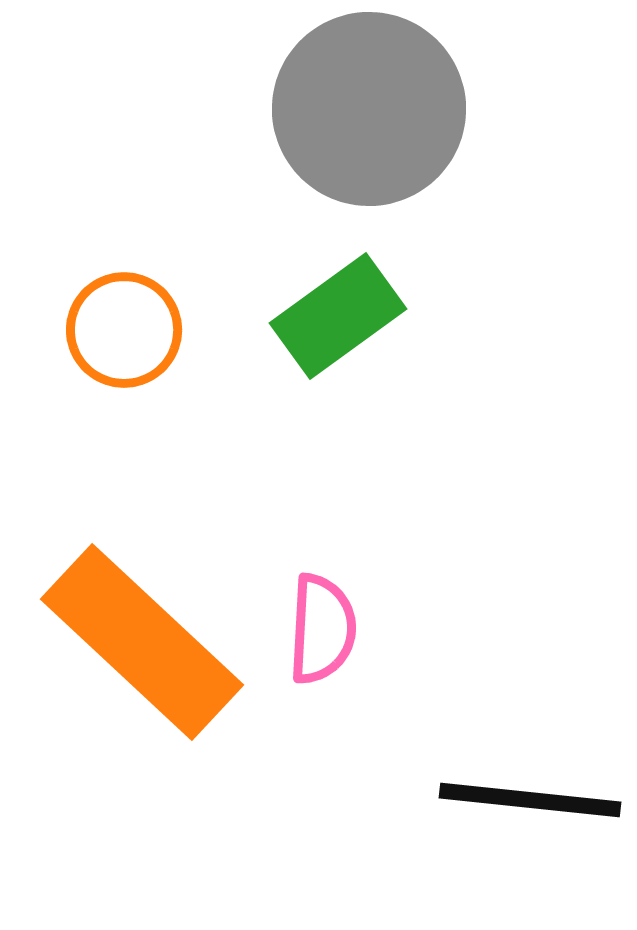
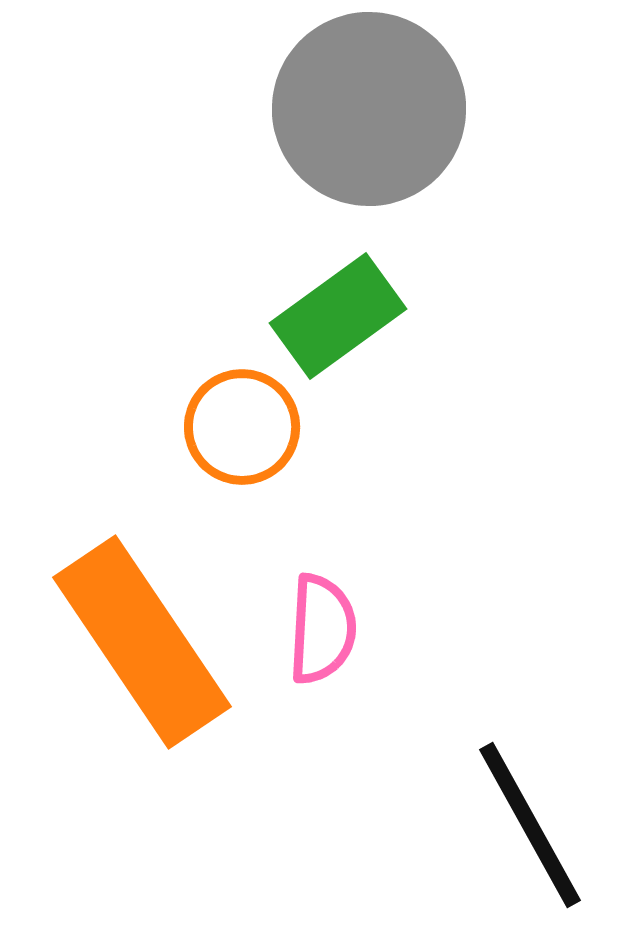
orange circle: moved 118 px right, 97 px down
orange rectangle: rotated 13 degrees clockwise
black line: moved 25 px down; rotated 55 degrees clockwise
